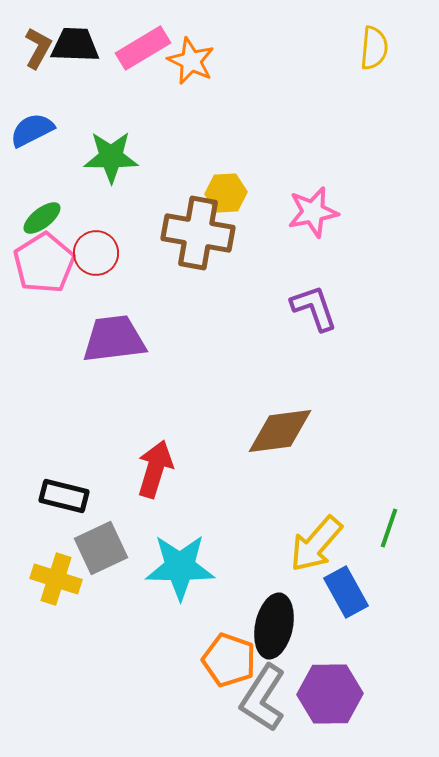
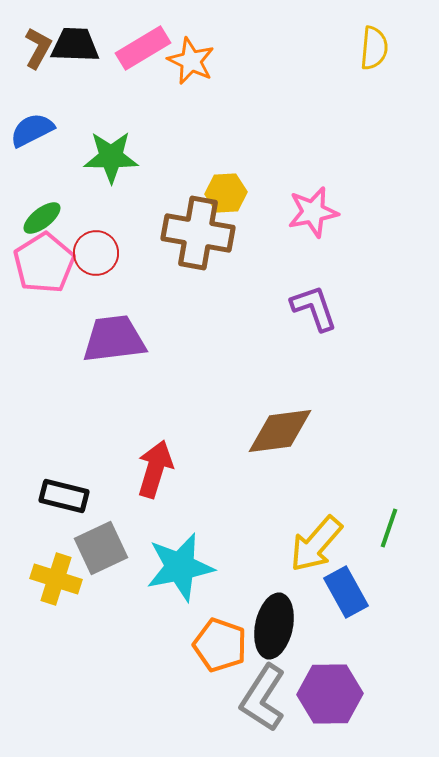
cyan star: rotated 12 degrees counterclockwise
orange pentagon: moved 9 px left, 15 px up
